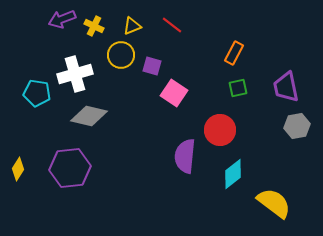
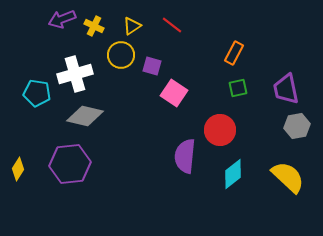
yellow triangle: rotated 12 degrees counterclockwise
purple trapezoid: moved 2 px down
gray diamond: moved 4 px left
purple hexagon: moved 4 px up
yellow semicircle: moved 14 px right, 26 px up; rotated 6 degrees clockwise
